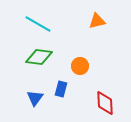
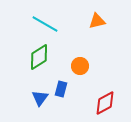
cyan line: moved 7 px right
green diamond: rotated 40 degrees counterclockwise
blue triangle: moved 5 px right
red diamond: rotated 65 degrees clockwise
